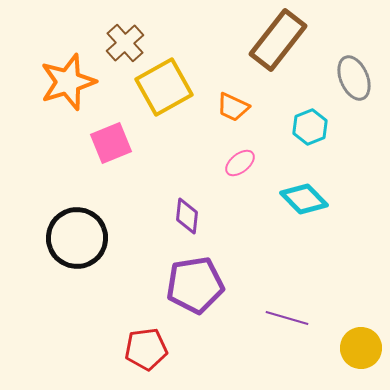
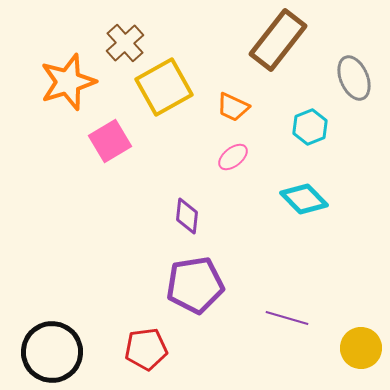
pink square: moved 1 px left, 2 px up; rotated 9 degrees counterclockwise
pink ellipse: moved 7 px left, 6 px up
black circle: moved 25 px left, 114 px down
